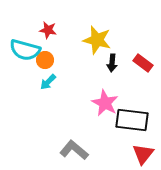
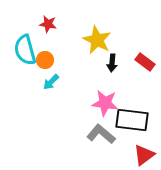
red star: moved 6 px up
yellow star: rotated 12 degrees clockwise
cyan semicircle: rotated 60 degrees clockwise
red rectangle: moved 2 px right, 1 px up
cyan arrow: moved 3 px right
pink star: rotated 20 degrees counterclockwise
gray L-shape: moved 27 px right, 16 px up
red triangle: moved 1 px right, 1 px down; rotated 15 degrees clockwise
